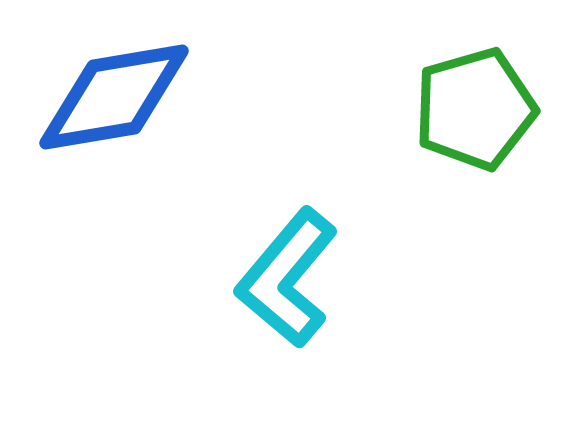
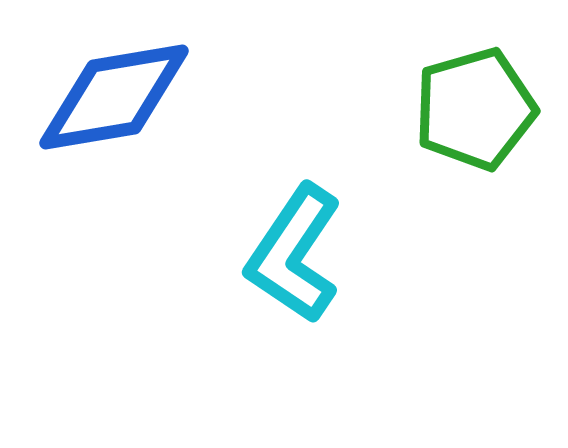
cyan L-shape: moved 7 px right, 24 px up; rotated 6 degrees counterclockwise
